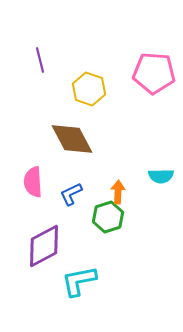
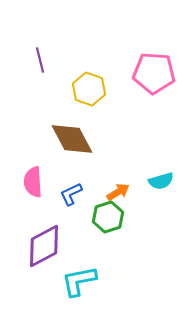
cyan semicircle: moved 5 px down; rotated 15 degrees counterclockwise
orange arrow: rotated 55 degrees clockwise
